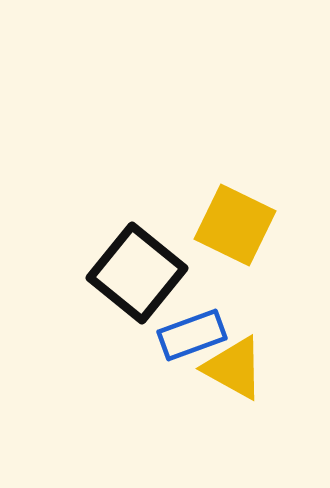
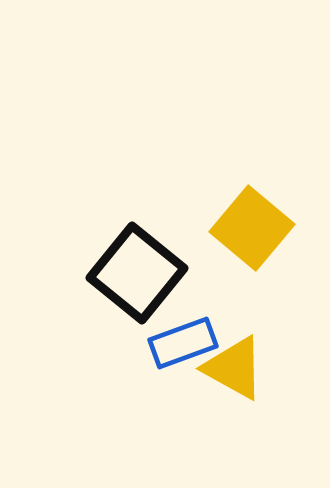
yellow square: moved 17 px right, 3 px down; rotated 14 degrees clockwise
blue rectangle: moved 9 px left, 8 px down
